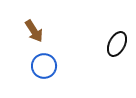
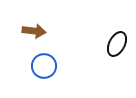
brown arrow: rotated 50 degrees counterclockwise
